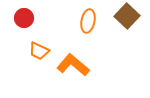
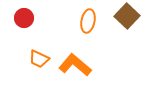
orange trapezoid: moved 8 px down
orange L-shape: moved 2 px right
